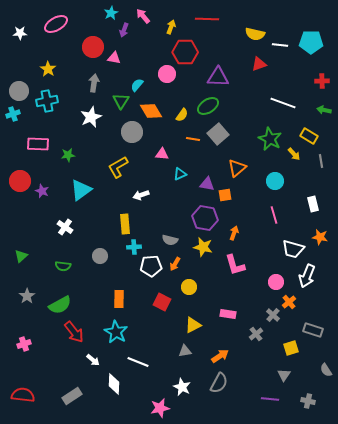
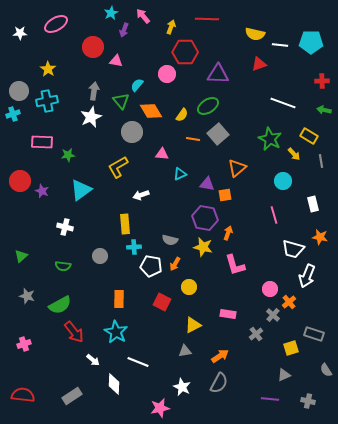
pink triangle at (114, 58): moved 2 px right, 3 px down
purple triangle at (218, 77): moved 3 px up
gray arrow at (94, 83): moved 8 px down
green triangle at (121, 101): rotated 12 degrees counterclockwise
pink rectangle at (38, 144): moved 4 px right, 2 px up
cyan circle at (275, 181): moved 8 px right
white cross at (65, 227): rotated 21 degrees counterclockwise
orange arrow at (234, 233): moved 6 px left
white pentagon at (151, 266): rotated 15 degrees clockwise
pink circle at (276, 282): moved 6 px left, 7 px down
gray star at (27, 296): rotated 21 degrees counterclockwise
gray rectangle at (313, 330): moved 1 px right, 4 px down
gray triangle at (284, 375): rotated 32 degrees clockwise
